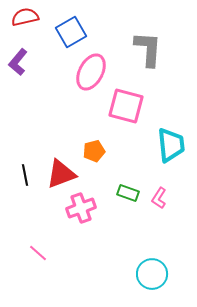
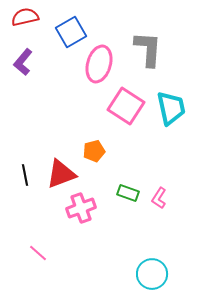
purple L-shape: moved 5 px right
pink ellipse: moved 8 px right, 8 px up; rotated 12 degrees counterclockwise
pink square: rotated 18 degrees clockwise
cyan trapezoid: moved 37 px up; rotated 6 degrees counterclockwise
